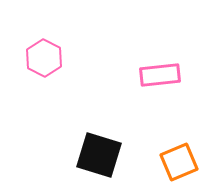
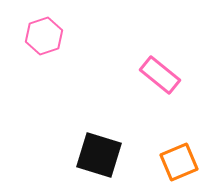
pink hexagon: moved 22 px up; rotated 15 degrees clockwise
pink rectangle: rotated 45 degrees clockwise
